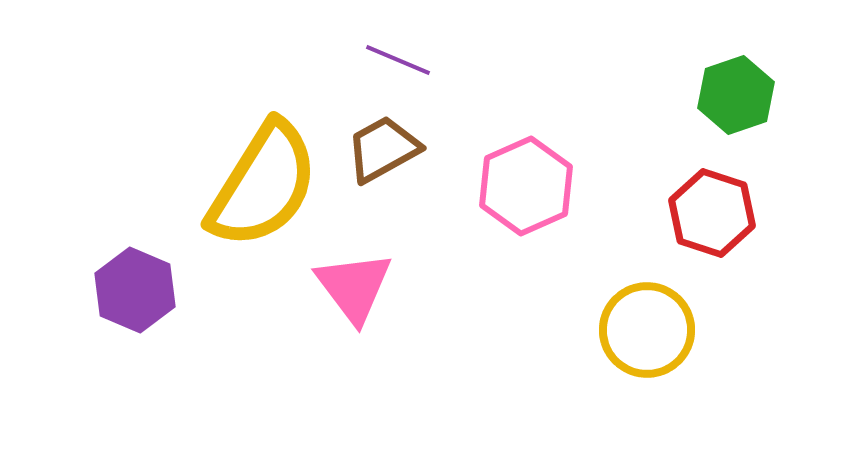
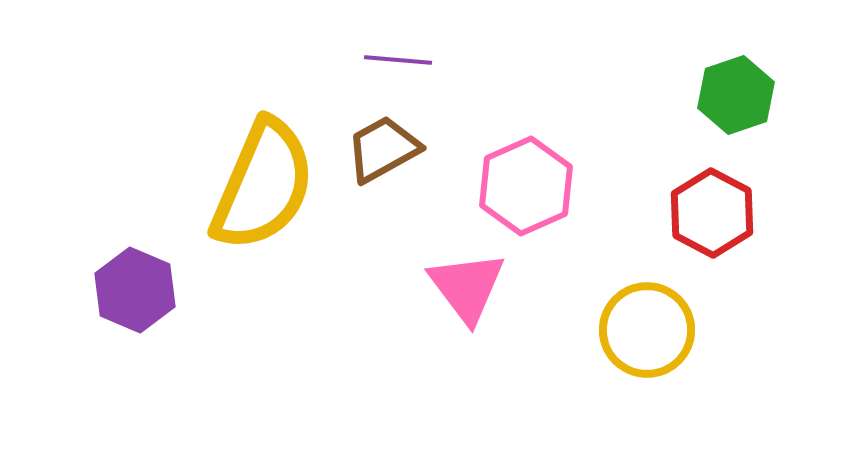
purple line: rotated 18 degrees counterclockwise
yellow semicircle: rotated 9 degrees counterclockwise
red hexagon: rotated 10 degrees clockwise
pink triangle: moved 113 px right
